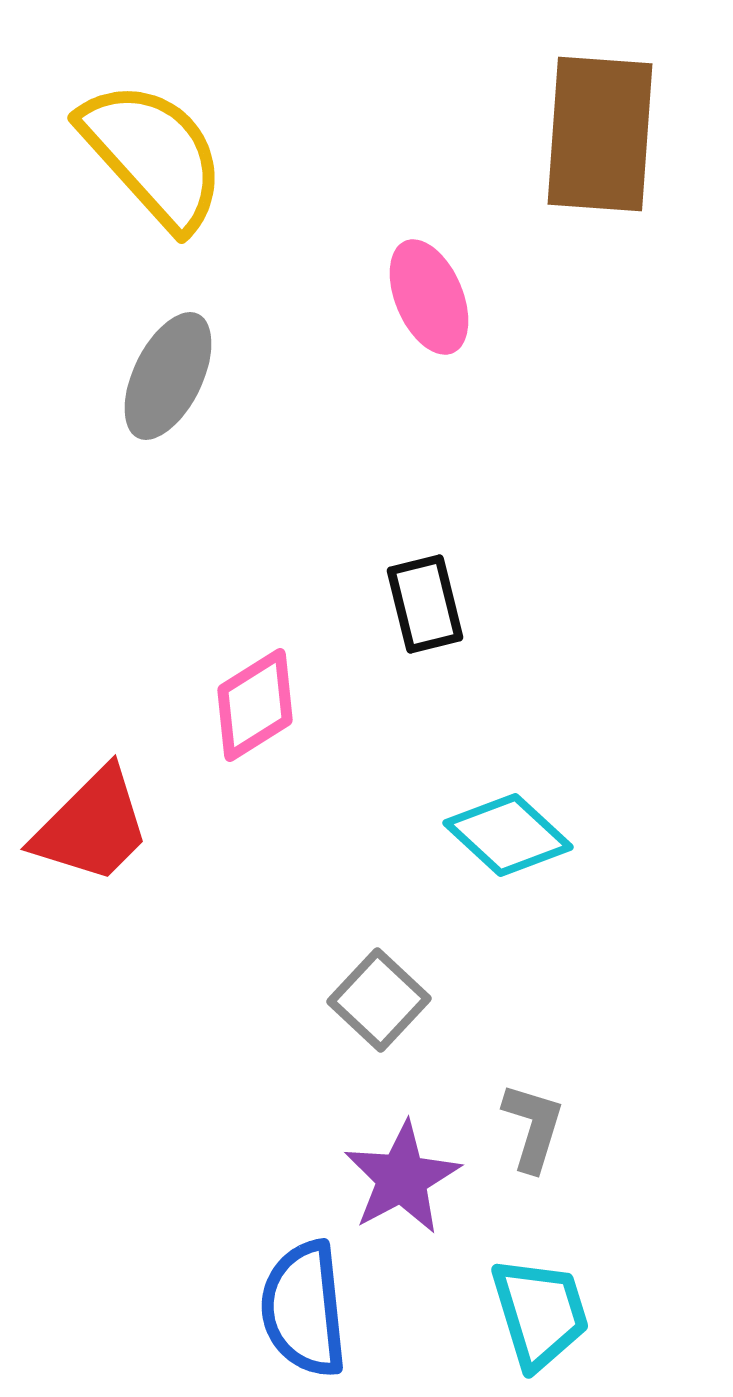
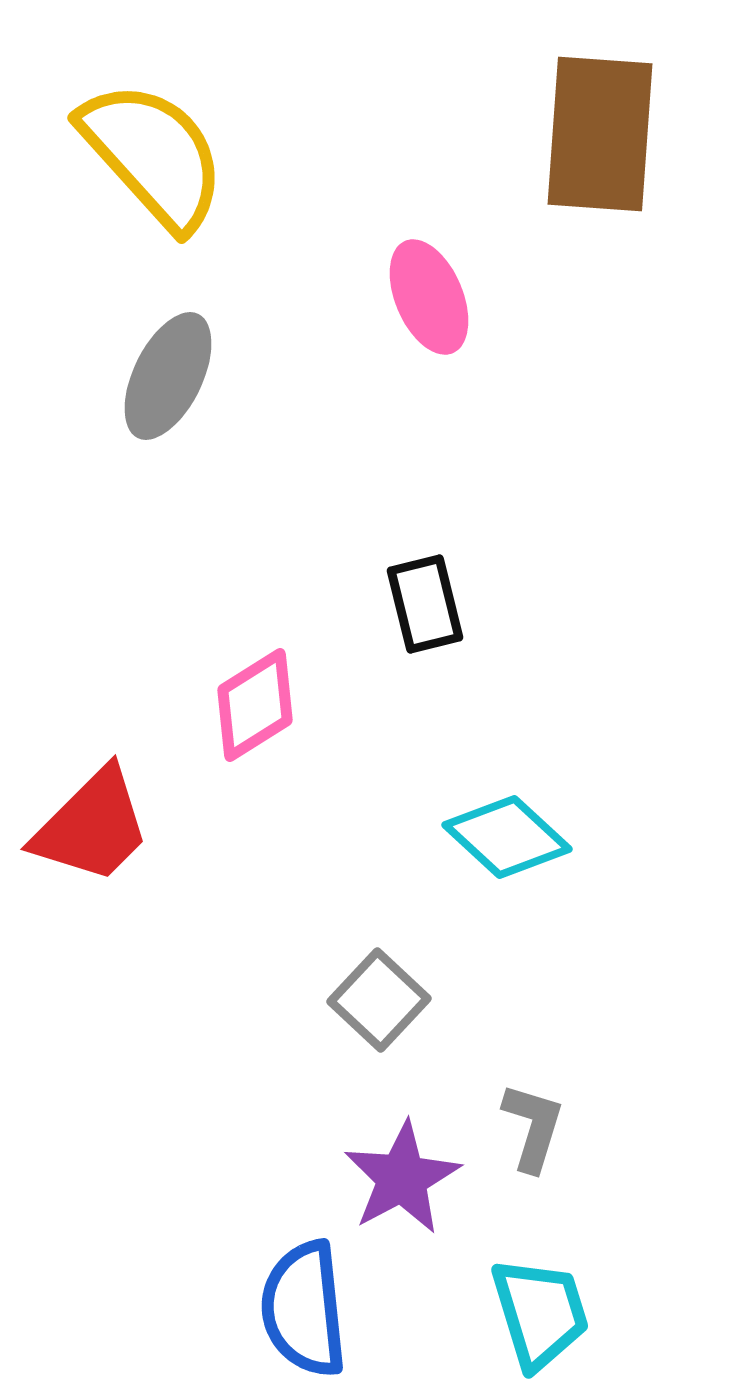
cyan diamond: moved 1 px left, 2 px down
